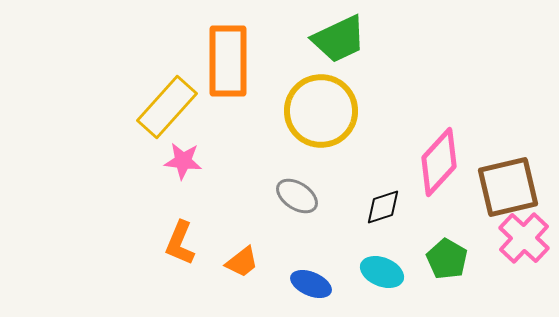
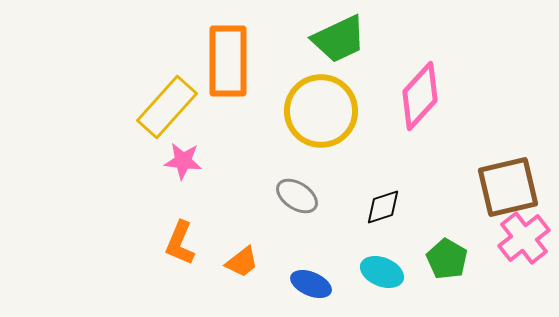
pink diamond: moved 19 px left, 66 px up
pink cross: rotated 9 degrees clockwise
